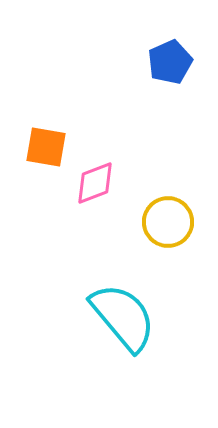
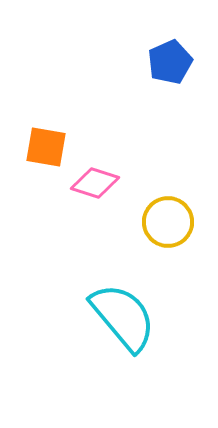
pink diamond: rotated 39 degrees clockwise
